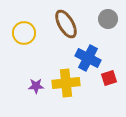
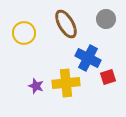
gray circle: moved 2 px left
red square: moved 1 px left, 1 px up
purple star: rotated 21 degrees clockwise
